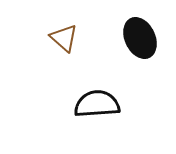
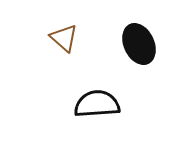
black ellipse: moved 1 px left, 6 px down
